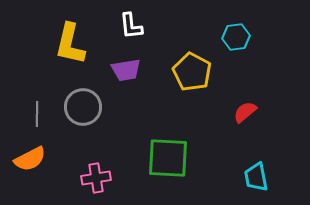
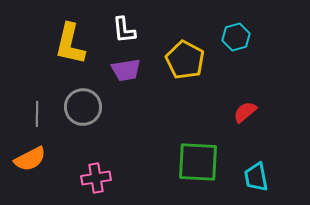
white L-shape: moved 7 px left, 4 px down
cyan hexagon: rotated 8 degrees counterclockwise
yellow pentagon: moved 7 px left, 12 px up
green square: moved 30 px right, 4 px down
